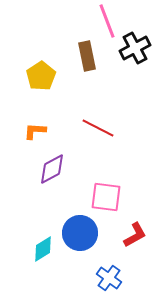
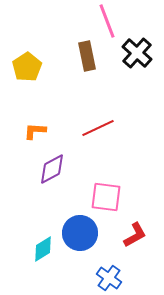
black cross: moved 2 px right, 5 px down; rotated 20 degrees counterclockwise
yellow pentagon: moved 14 px left, 9 px up
red line: rotated 52 degrees counterclockwise
